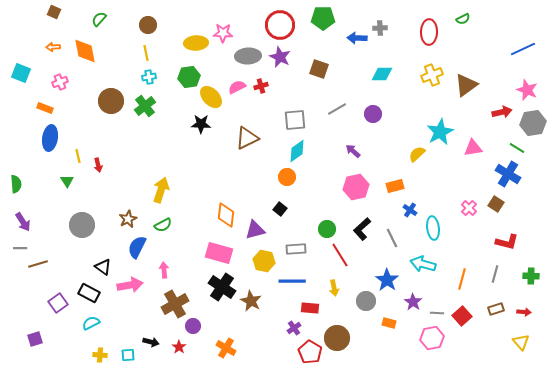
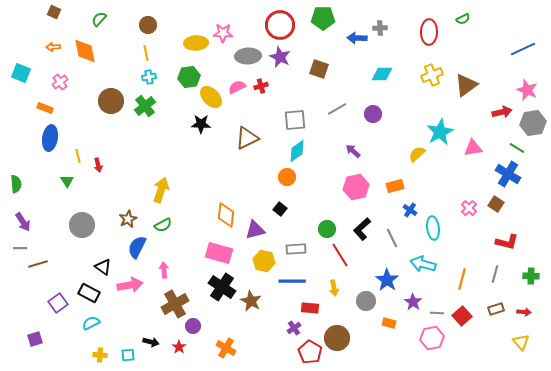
pink cross at (60, 82): rotated 14 degrees counterclockwise
